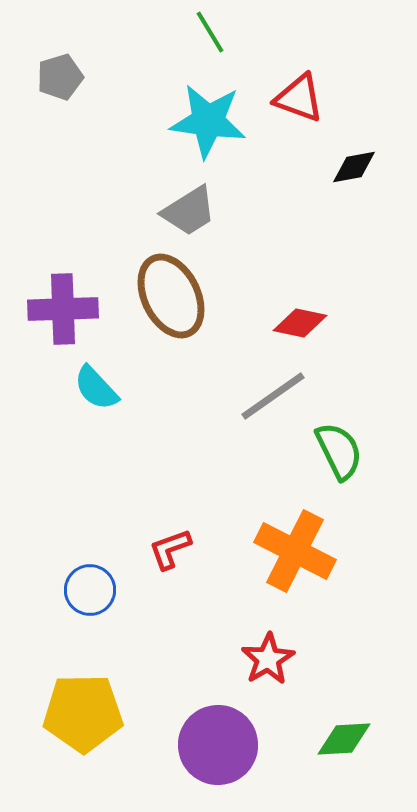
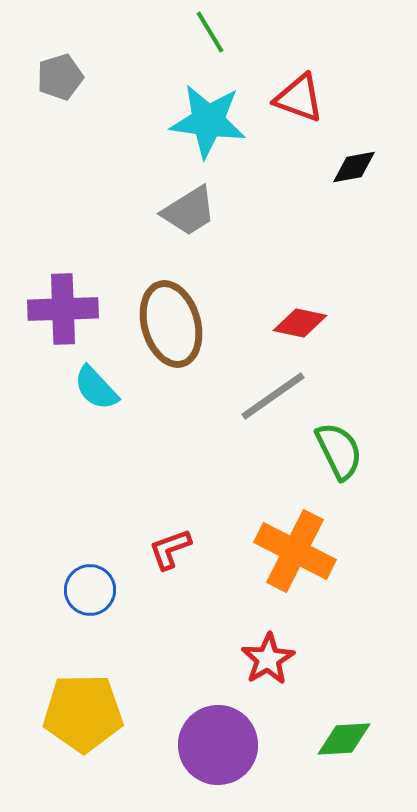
brown ellipse: moved 28 px down; rotated 10 degrees clockwise
